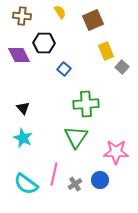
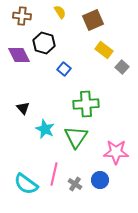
black hexagon: rotated 15 degrees clockwise
yellow rectangle: moved 2 px left, 1 px up; rotated 30 degrees counterclockwise
cyan star: moved 22 px right, 9 px up
gray cross: rotated 24 degrees counterclockwise
